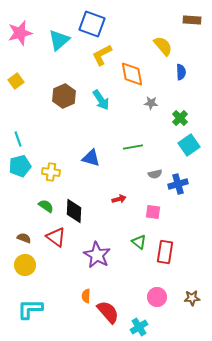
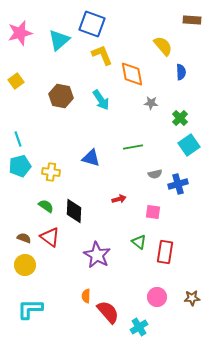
yellow L-shape: rotated 95 degrees clockwise
brown hexagon: moved 3 px left; rotated 25 degrees counterclockwise
red triangle: moved 6 px left
